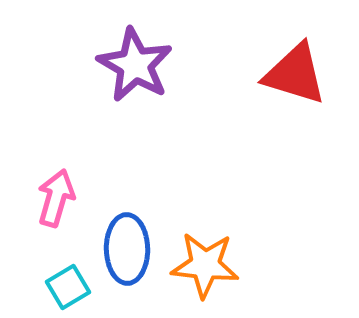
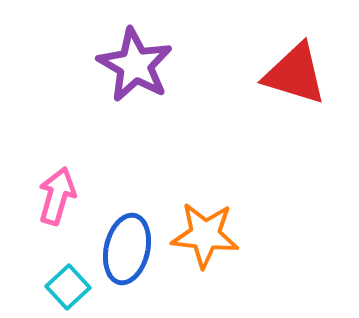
pink arrow: moved 1 px right, 2 px up
blue ellipse: rotated 14 degrees clockwise
orange star: moved 30 px up
cyan square: rotated 12 degrees counterclockwise
